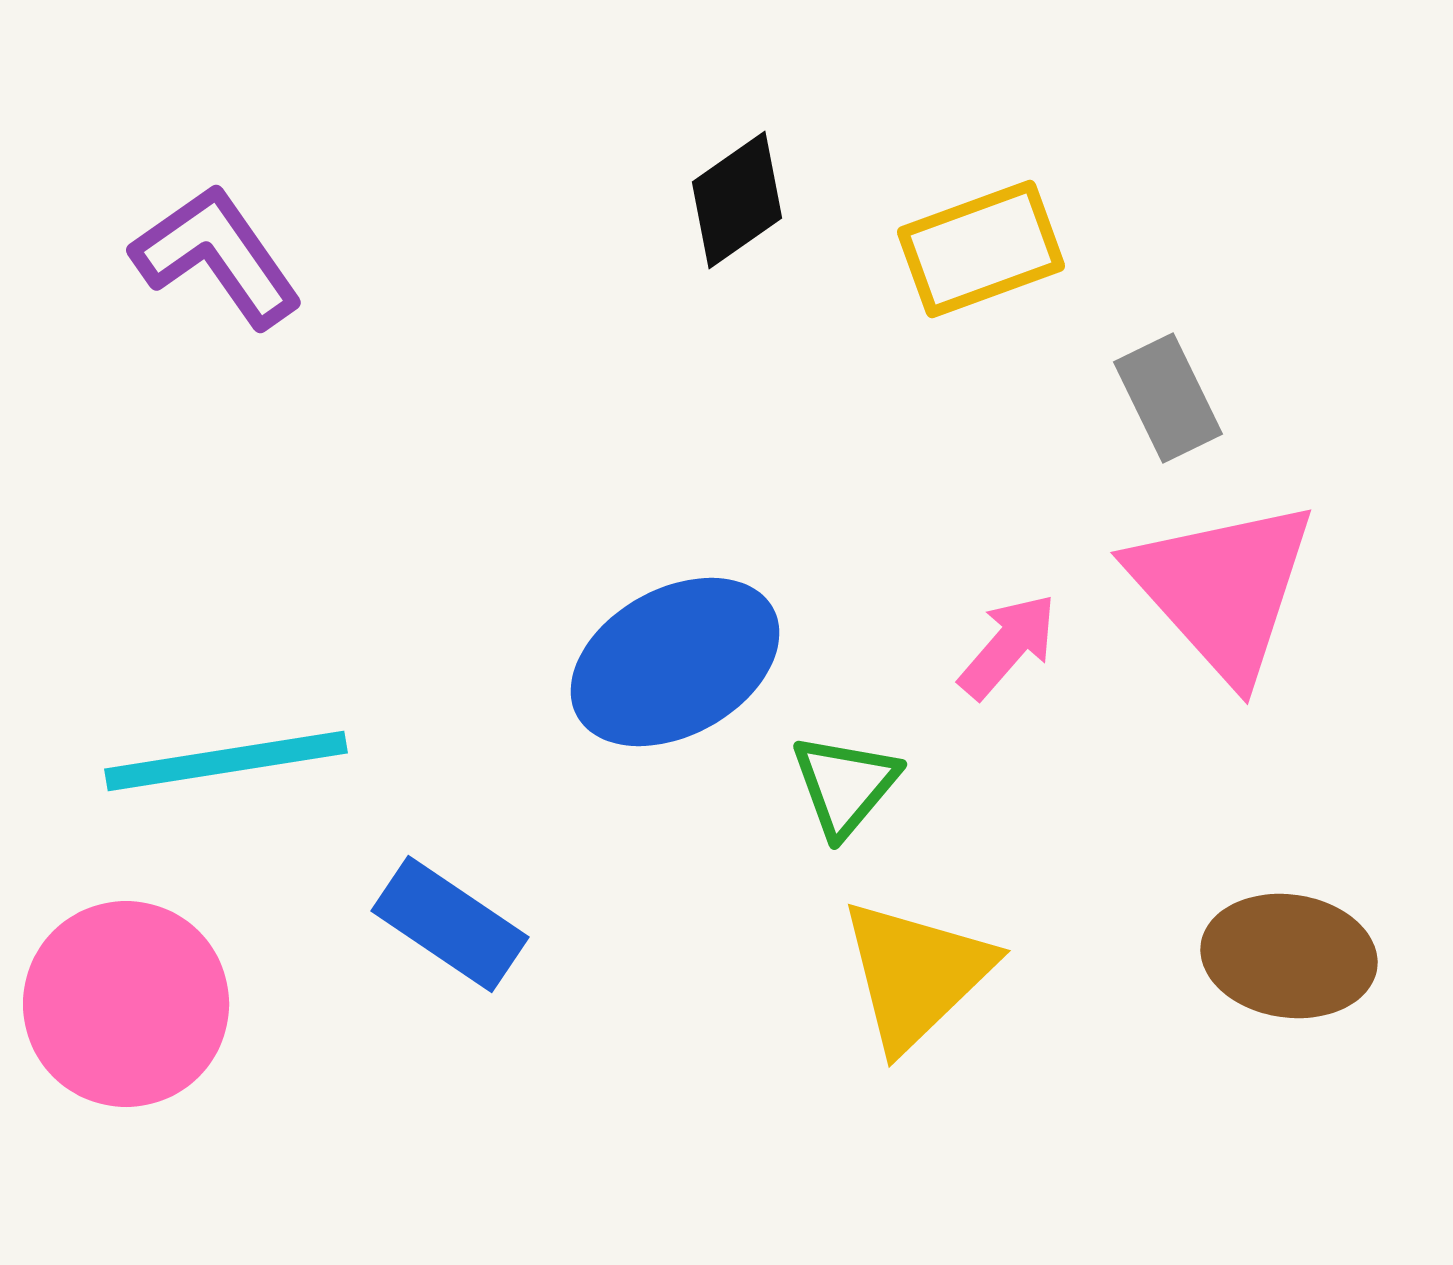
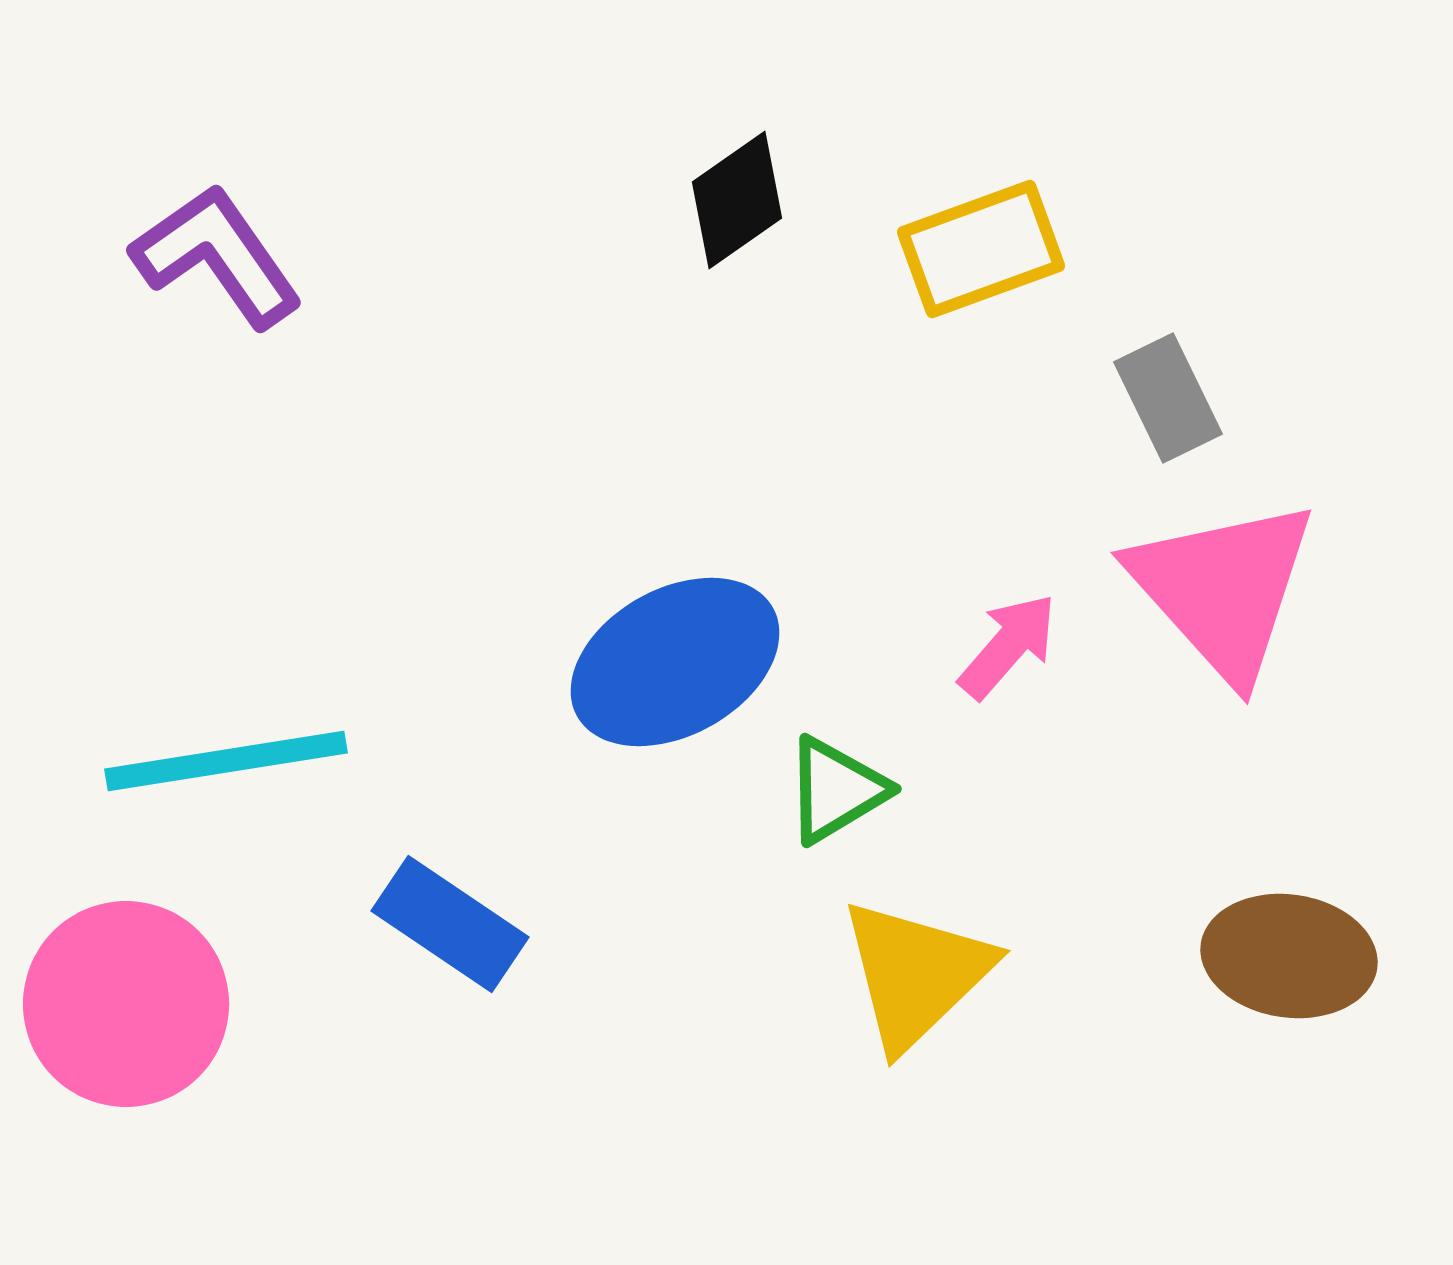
green triangle: moved 9 px left, 5 px down; rotated 19 degrees clockwise
